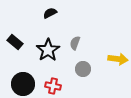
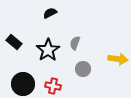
black rectangle: moved 1 px left
